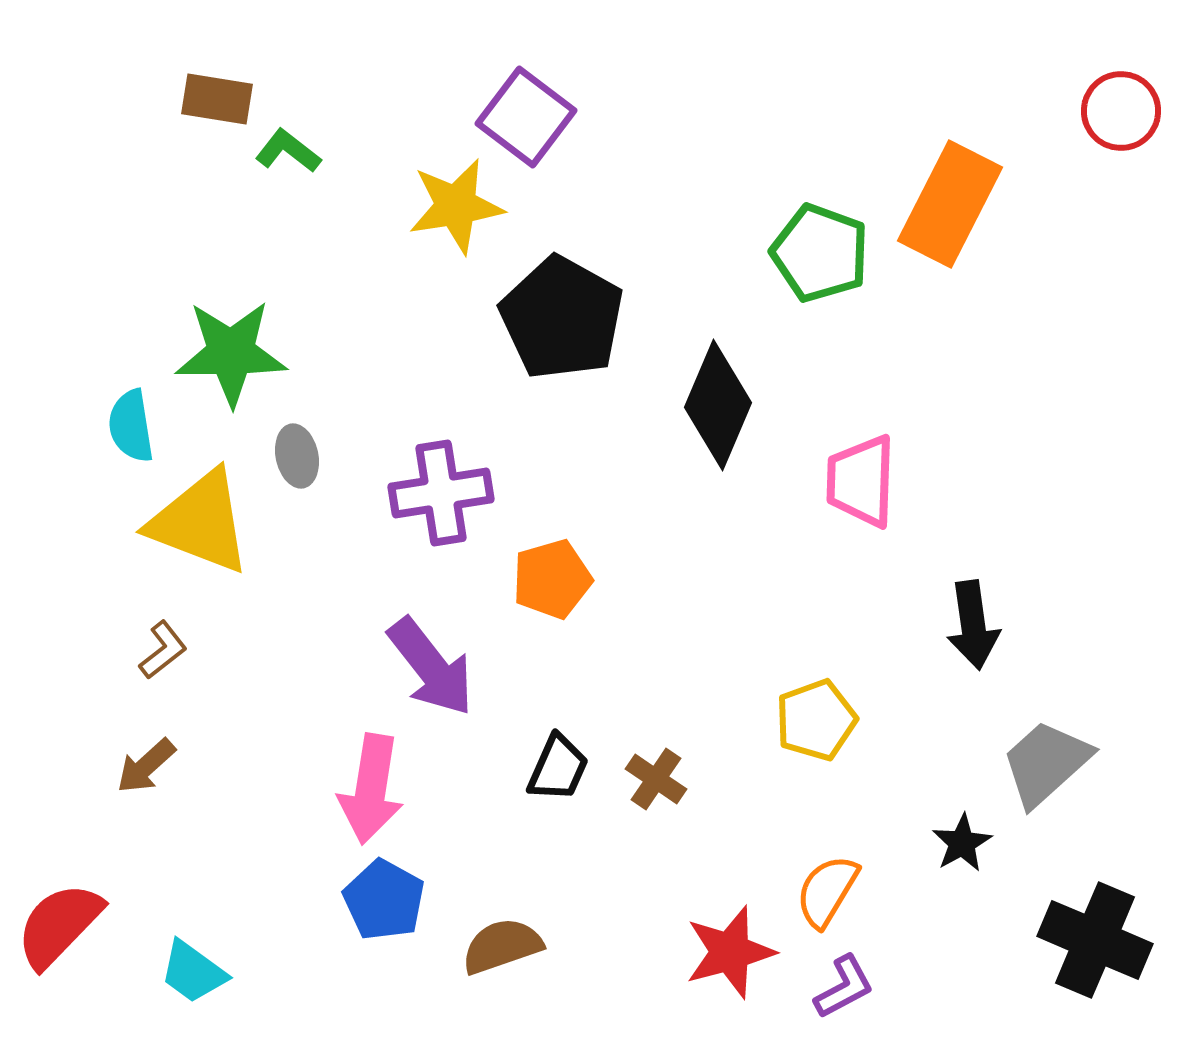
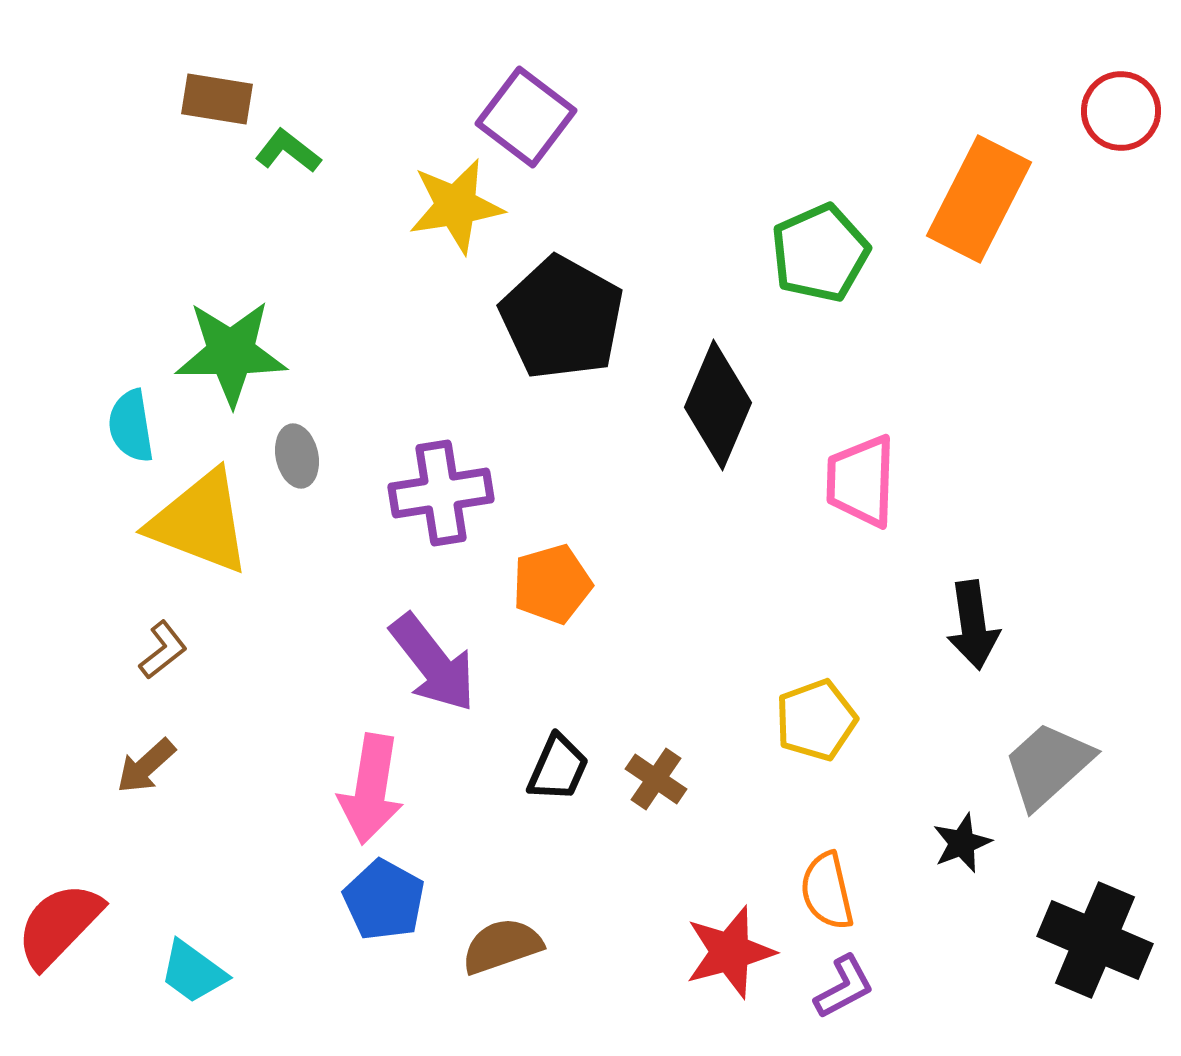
orange rectangle: moved 29 px right, 5 px up
green pentagon: rotated 28 degrees clockwise
orange pentagon: moved 5 px down
purple arrow: moved 2 px right, 4 px up
gray trapezoid: moved 2 px right, 2 px down
black star: rotated 8 degrees clockwise
orange semicircle: rotated 44 degrees counterclockwise
